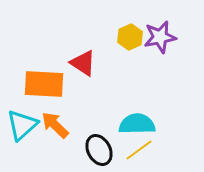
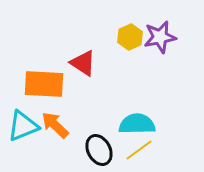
cyan triangle: moved 1 px right, 1 px down; rotated 20 degrees clockwise
